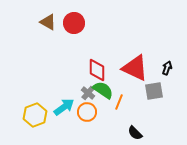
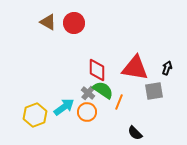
red triangle: rotated 16 degrees counterclockwise
